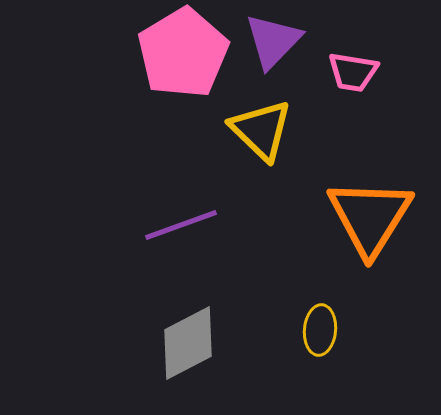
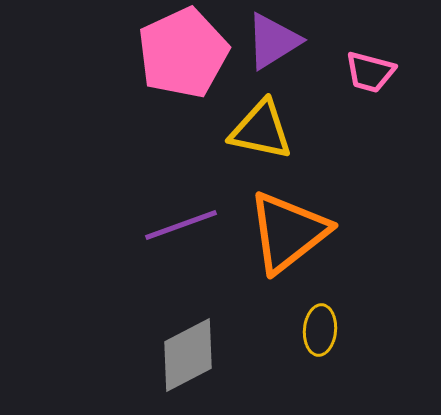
purple triangle: rotated 14 degrees clockwise
pink pentagon: rotated 6 degrees clockwise
pink trapezoid: moved 17 px right; rotated 6 degrees clockwise
yellow triangle: rotated 32 degrees counterclockwise
orange triangle: moved 82 px left, 15 px down; rotated 20 degrees clockwise
gray diamond: moved 12 px down
